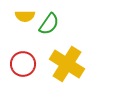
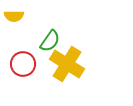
yellow semicircle: moved 11 px left
green semicircle: moved 1 px right, 17 px down
